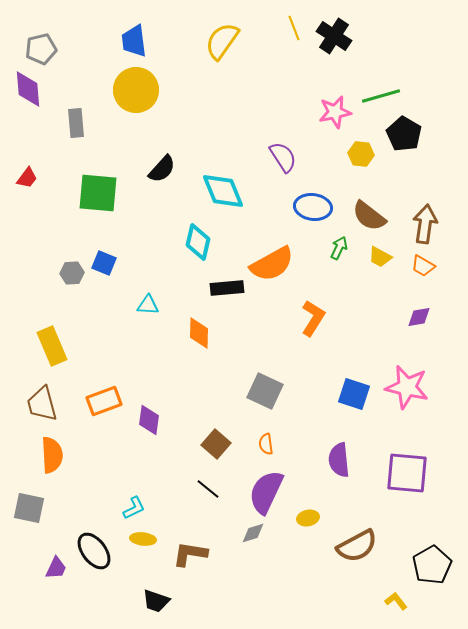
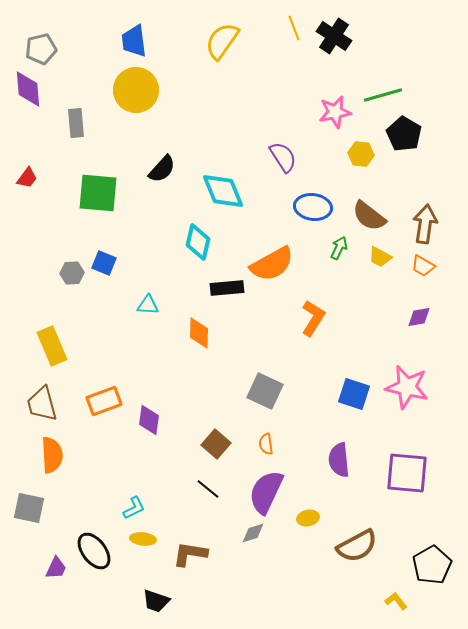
green line at (381, 96): moved 2 px right, 1 px up
